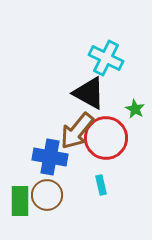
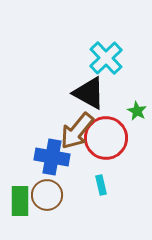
cyan cross: rotated 20 degrees clockwise
green star: moved 2 px right, 2 px down
blue cross: moved 2 px right
